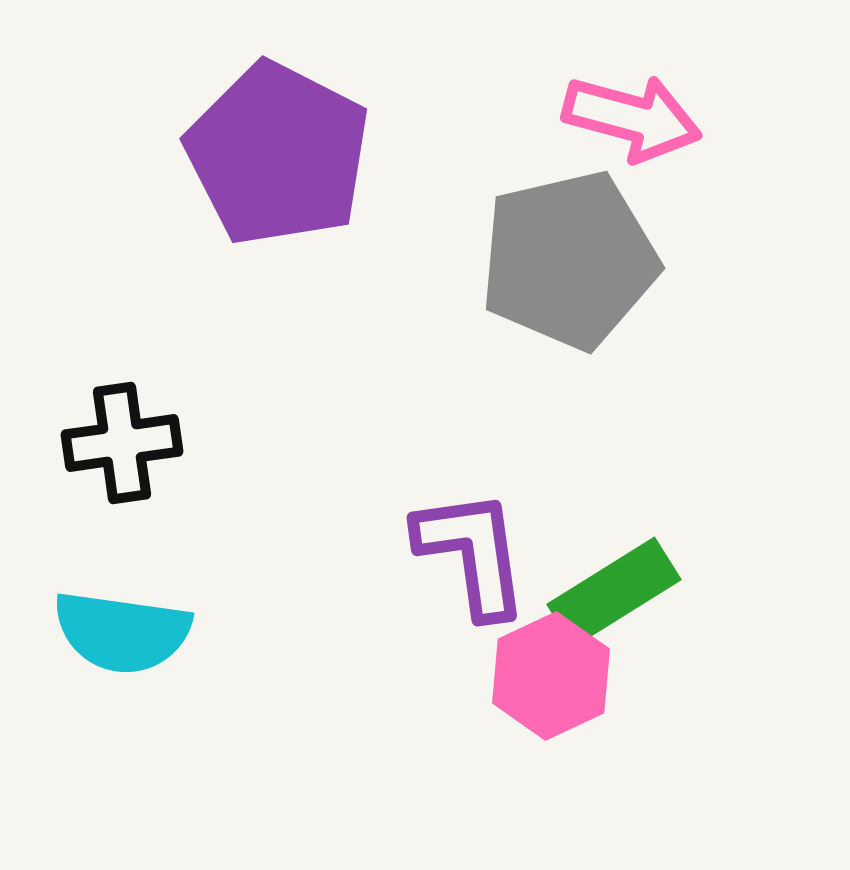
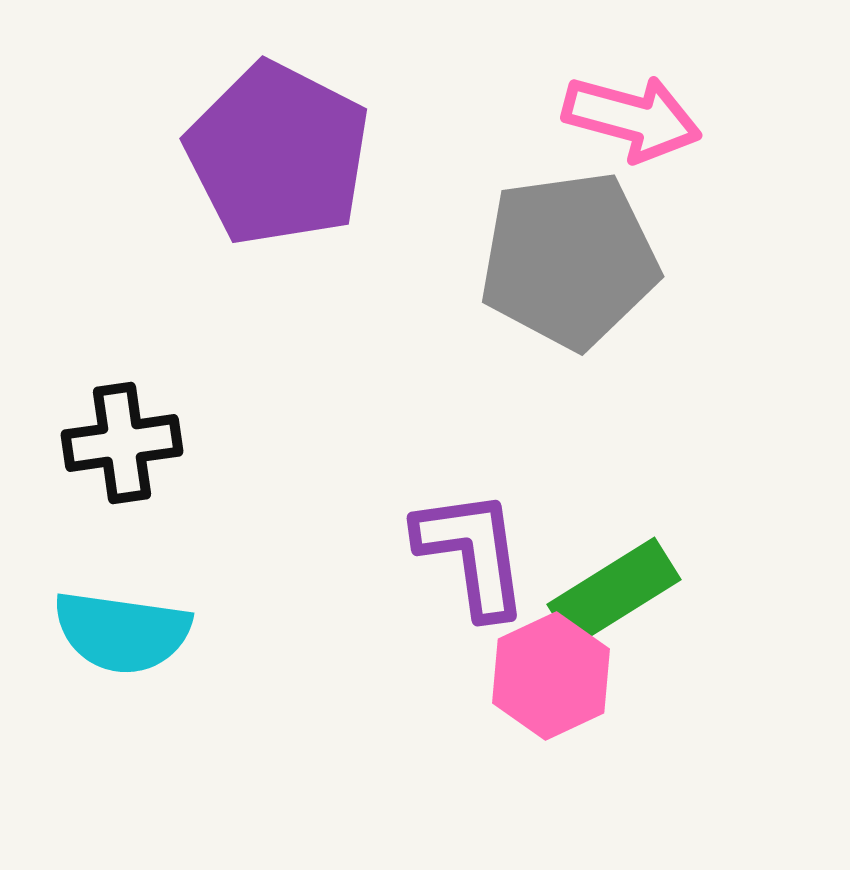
gray pentagon: rotated 5 degrees clockwise
